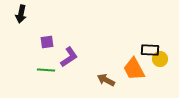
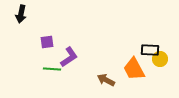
green line: moved 6 px right, 1 px up
